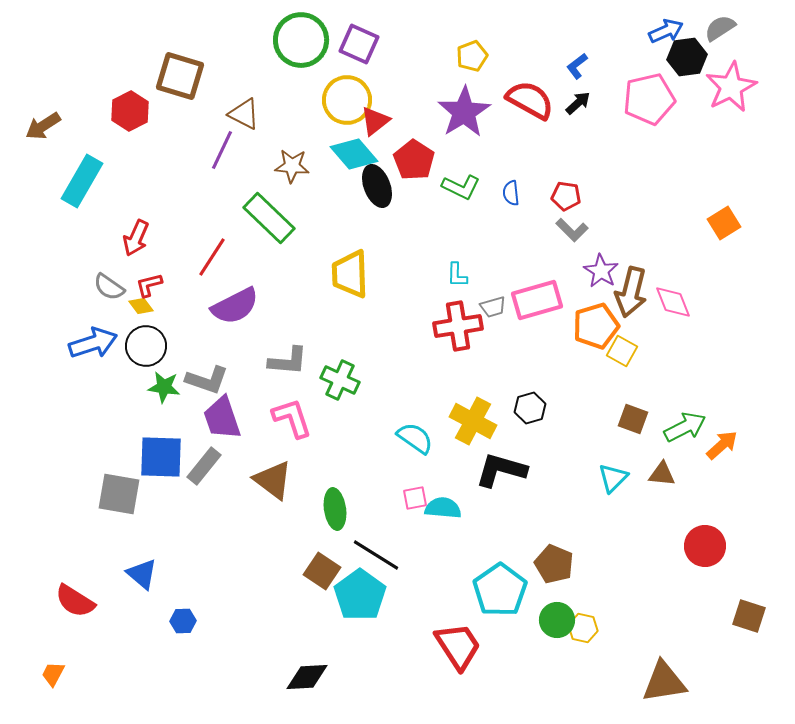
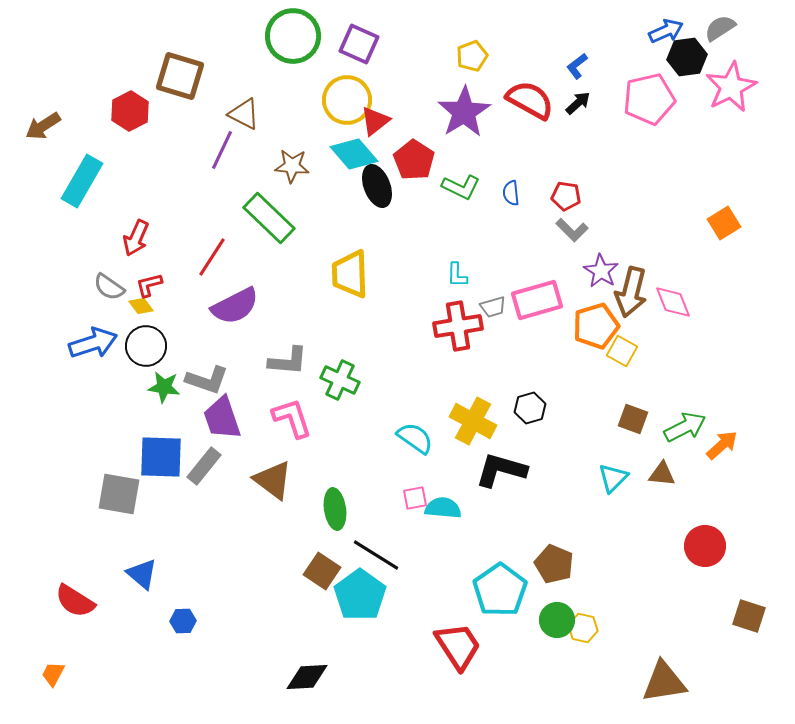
green circle at (301, 40): moved 8 px left, 4 px up
